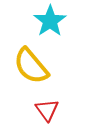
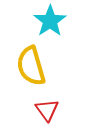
yellow semicircle: rotated 24 degrees clockwise
